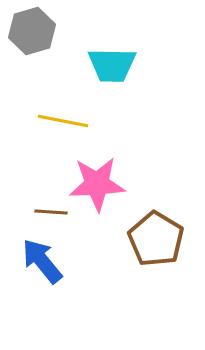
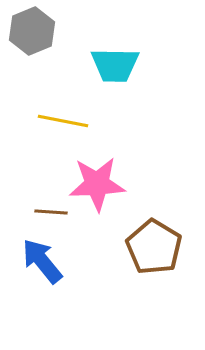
gray hexagon: rotated 6 degrees counterclockwise
cyan trapezoid: moved 3 px right
brown pentagon: moved 2 px left, 8 px down
